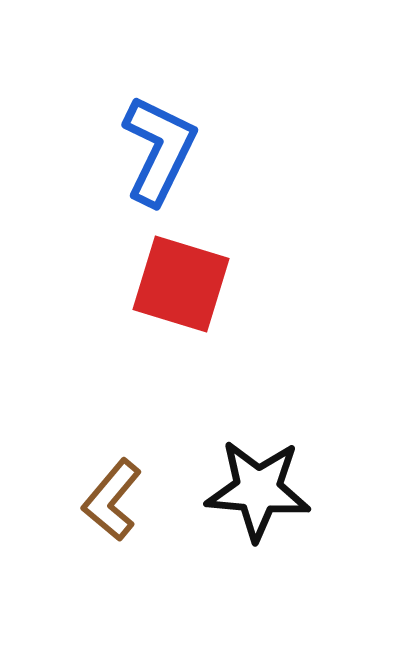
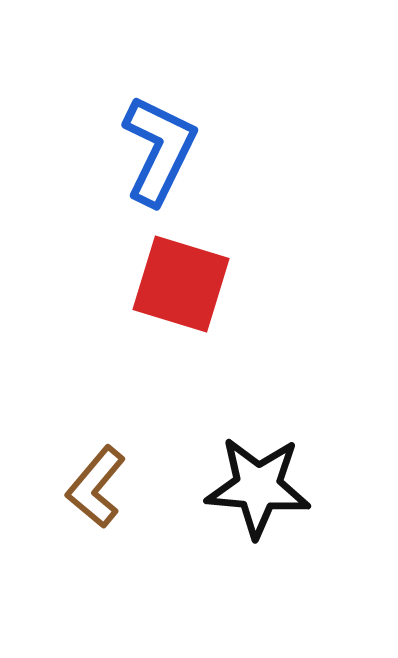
black star: moved 3 px up
brown L-shape: moved 16 px left, 13 px up
